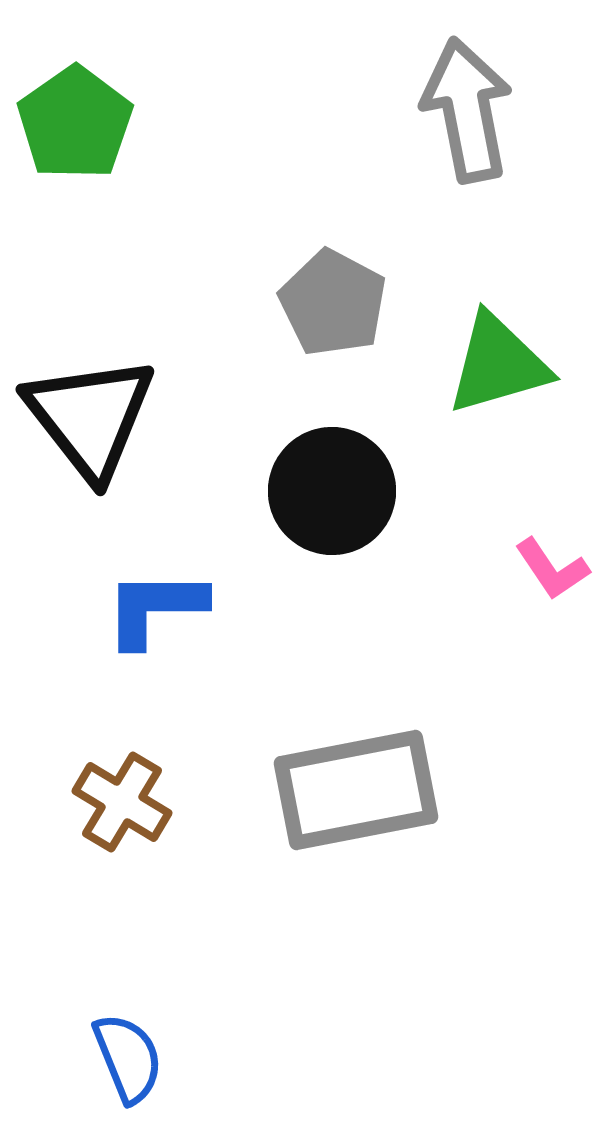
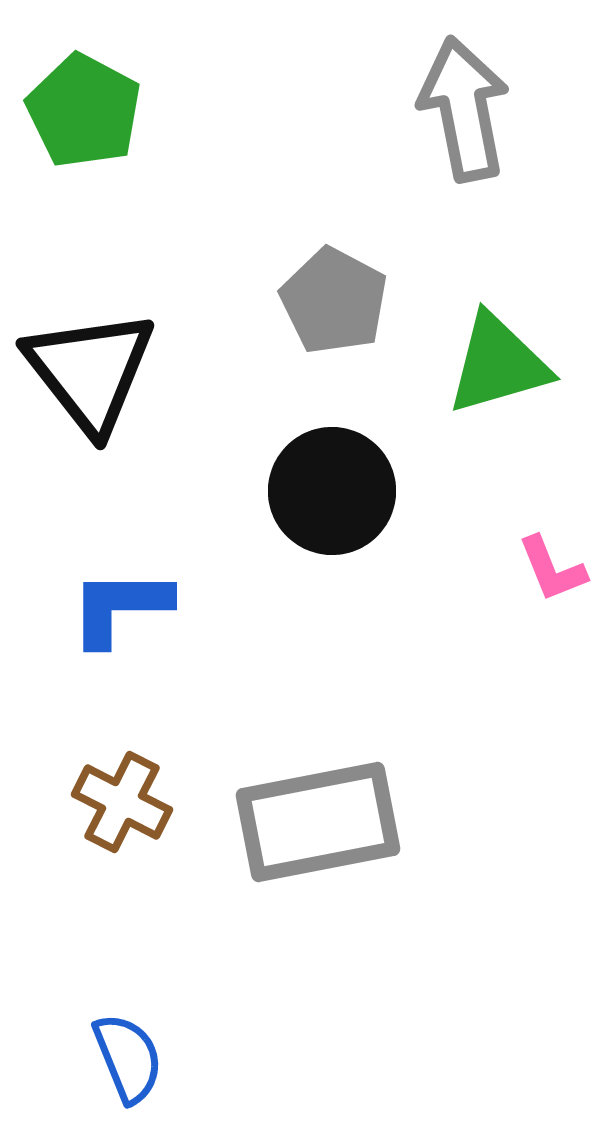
gray arrow: moved 3 px left, 1 px up
green pentagon: moved 9 px right, 12 px up; rotated 9 degrees counterclockwise
gray pentagon: moved 1 px right, 2 px up
black triangle: moved 46 px up
pink L-shape: rotated 12 degrees clockwise
blue L-shape: moved 35 px left, 1 px up
gray rectangle: moved 38 px left, 32 px down
brown cross: rotated 4 degrees counterclockwise
